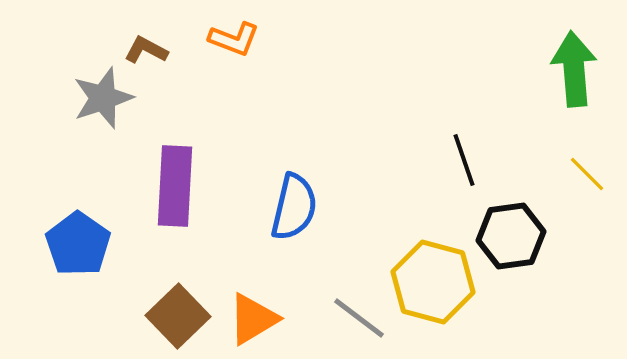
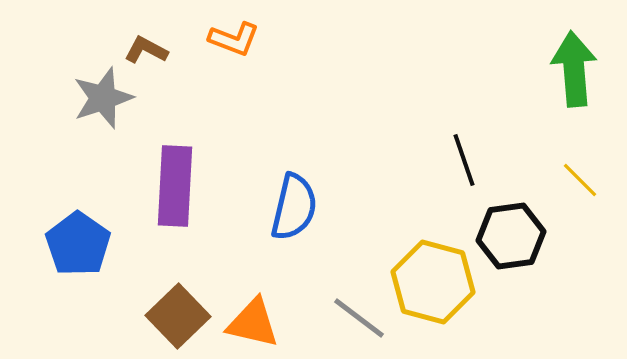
yellow line: moved 7 px left, 6 px down
orange triangle: moved 4 px down; rotated 44 degrees clockwise
